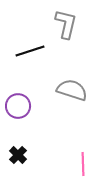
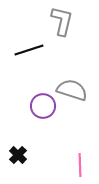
gray L-shape: moved 4 px left, 3 px up
black line: moved 1 px left, 1 px up
purple circle: moved 25 px right
pink line: moved 3 px left, 1 px down
